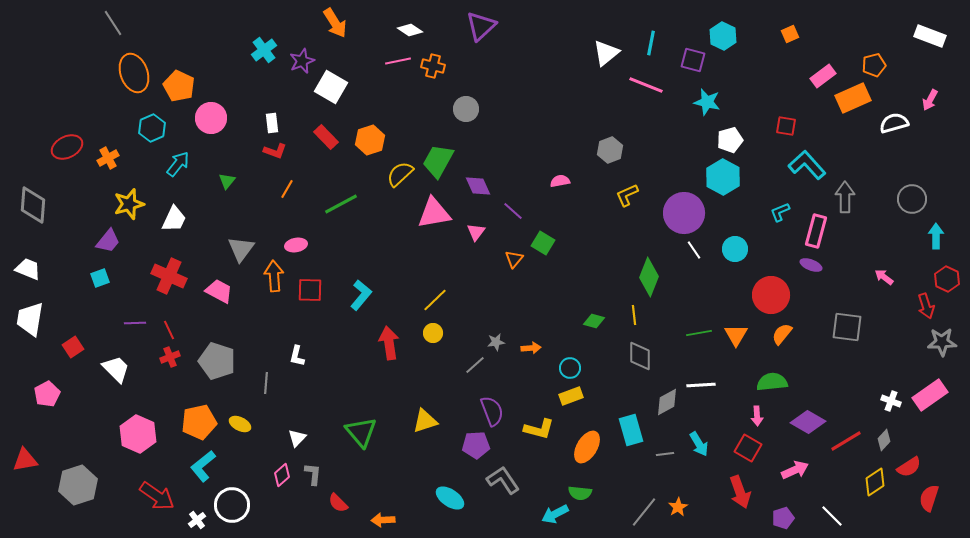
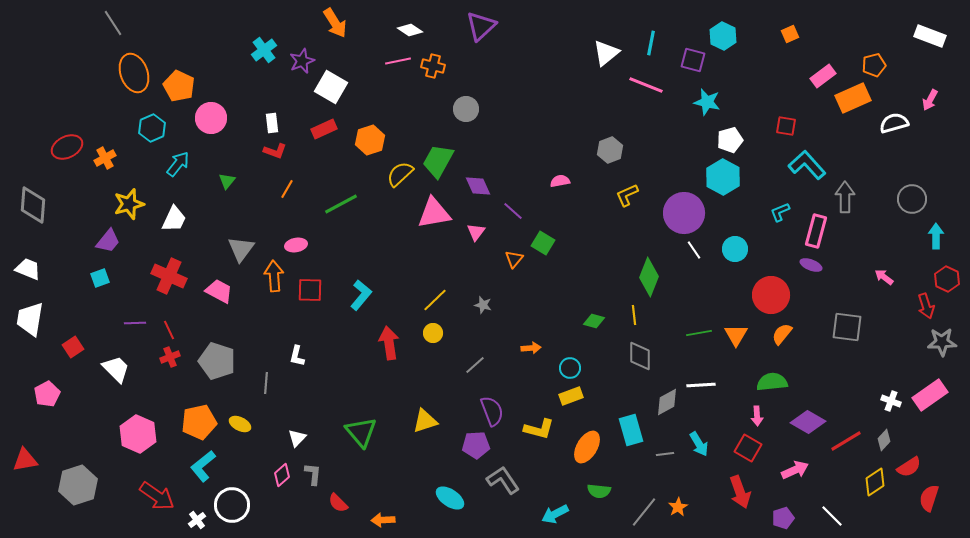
red rectangle at (326, 137): moved 2 px left, 8 px up; rotated 70 degrees counterclockwise
orange cross at (108, 158): moved 3 px left
gray star at (496, 342): moved 13 px left, 37 px up; rotated 24 degrees clockwise
green semicircle at (580, 493): moved 19 px right, 2 px up
